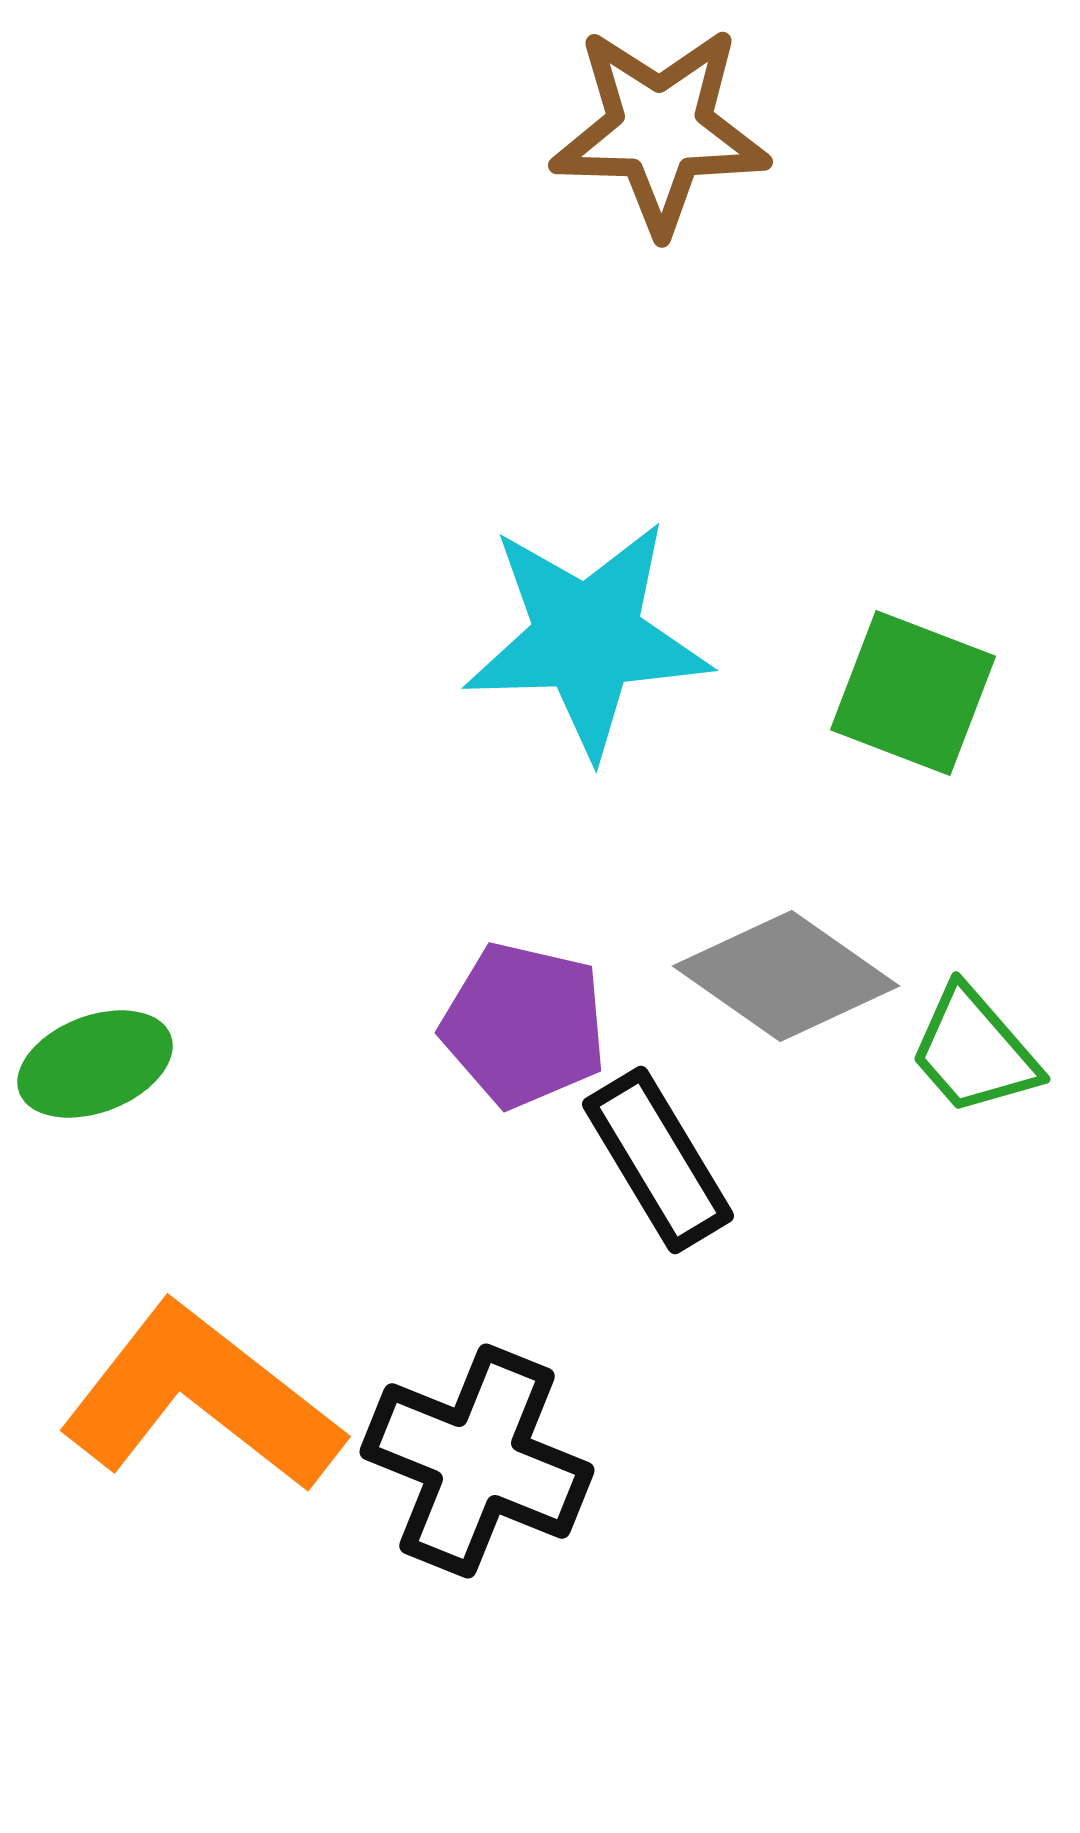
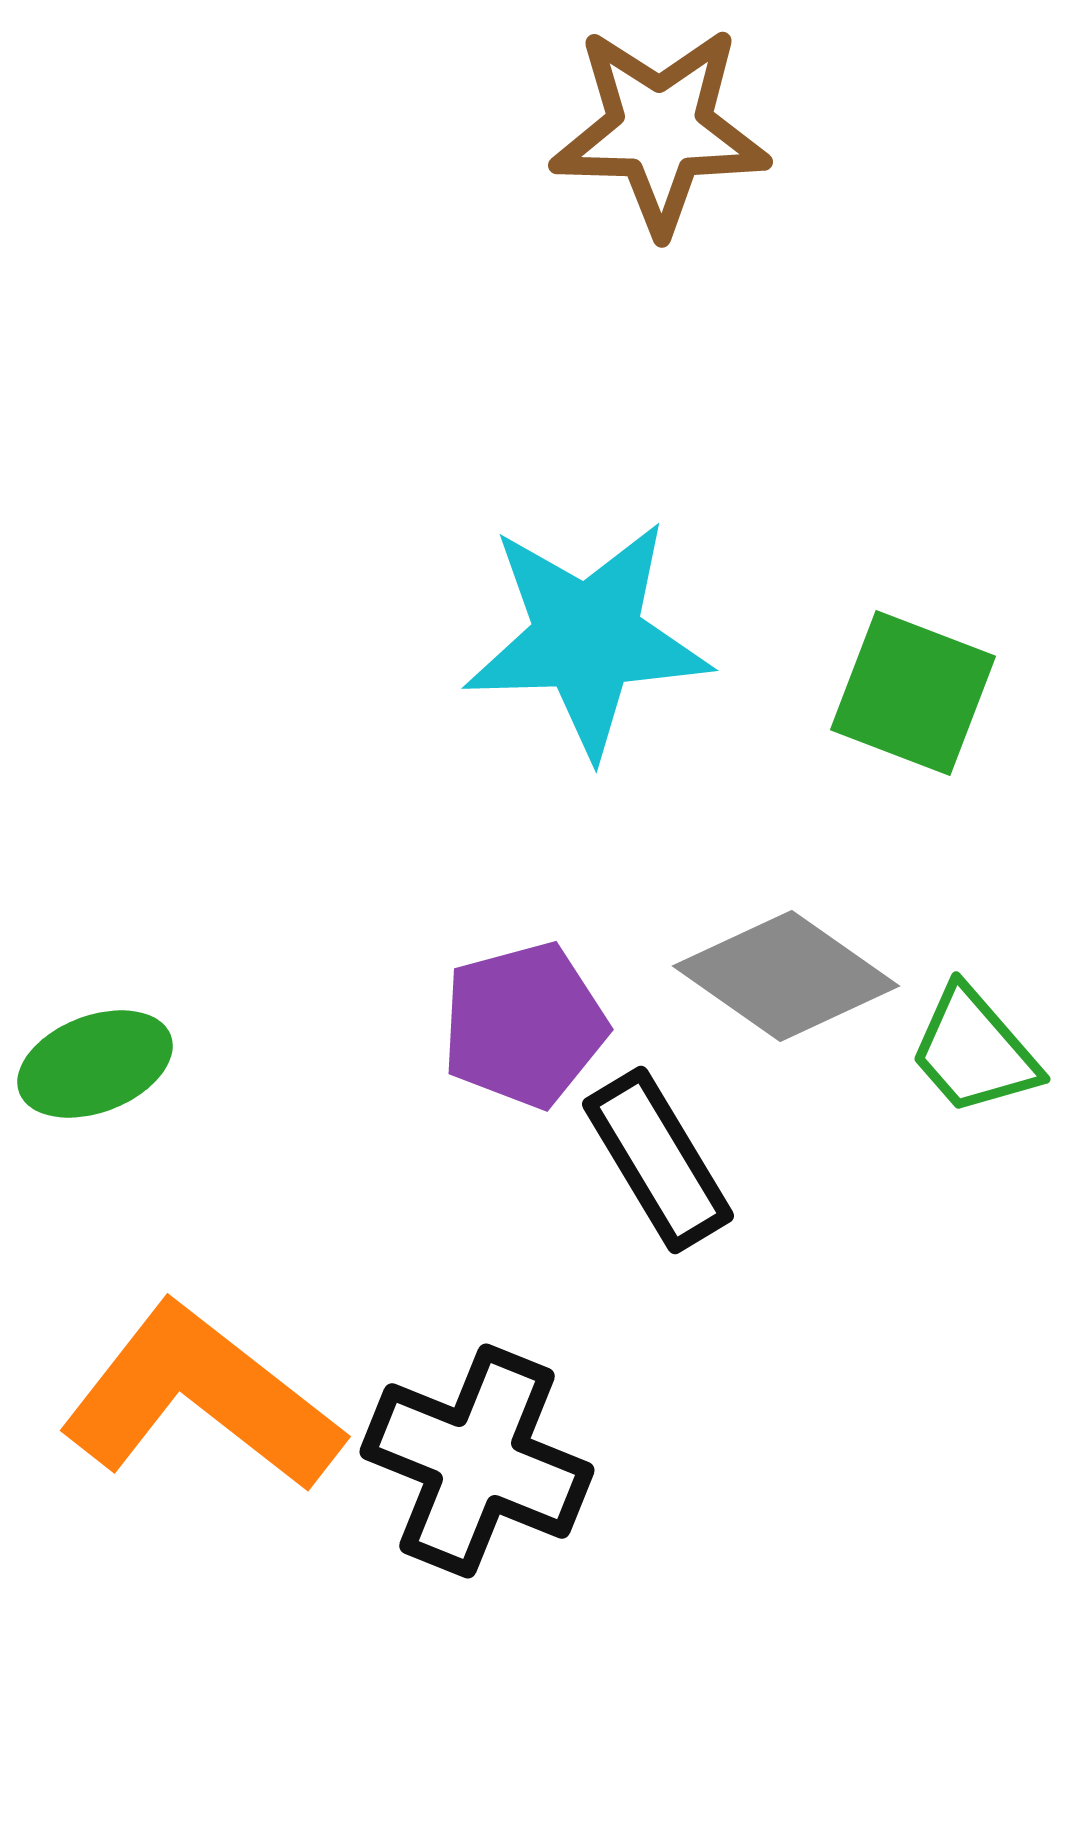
purple pentagon: rotated 28 degrees counterclockwise
